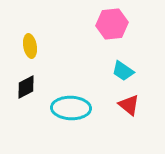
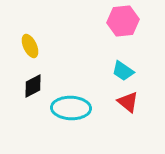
pink hexagon: moved 11 px right, 3 px up
yellow ellipse: rotated 15 degrees counterclockwise
black diamond: moved 7 px right, 1 px up
red triangle: moved 1 px left, 3 px up
